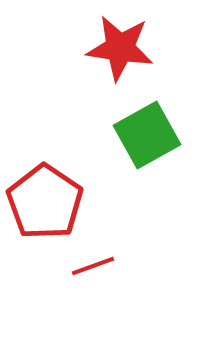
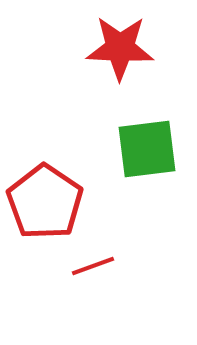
red star: rotated 6 degrees counterclockwise
green square: moved 14 px down; rotated 22 degrees clockwise
